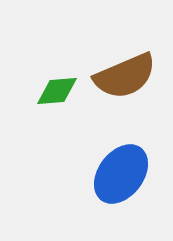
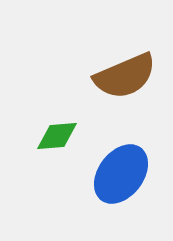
green diamond: moved 45 px down
